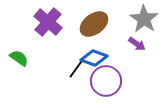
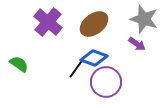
gray star: rotated 16 degrees counterclockwise
green semicircle: moved 6 px down
purple circle: moved 1 px down
